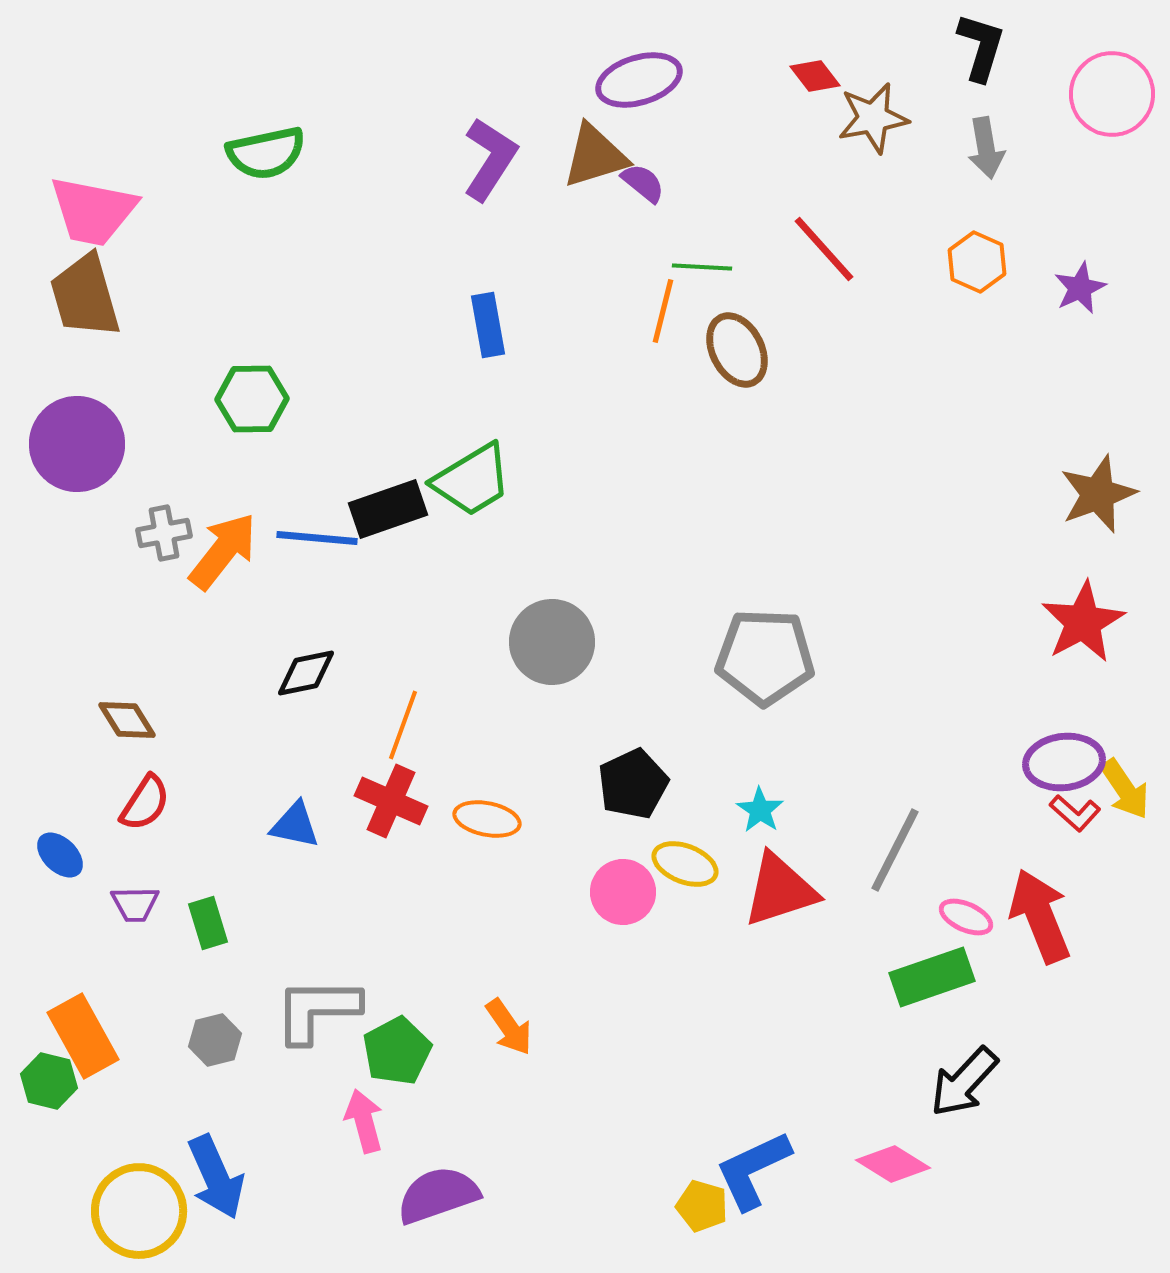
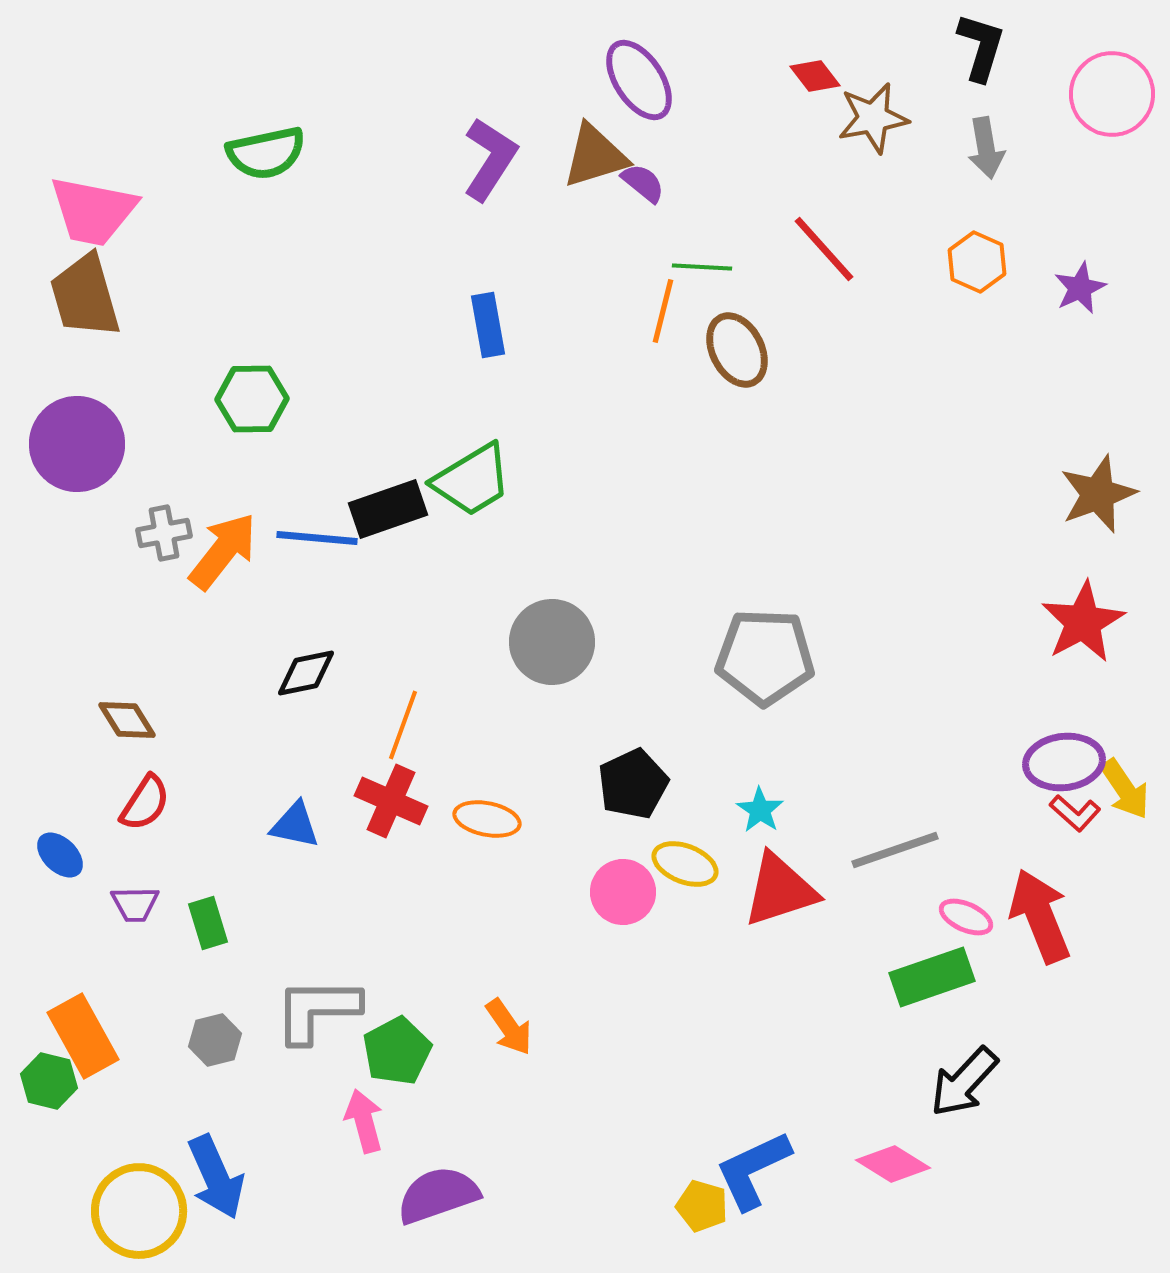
purple ellipse at (639, 80): rotated 74 degrees clockwise
gray line at (895, 850): rotated 44 degrees clockwise
